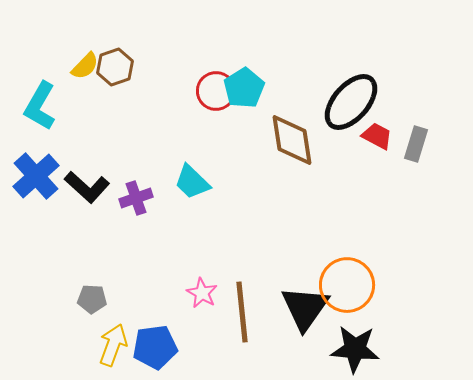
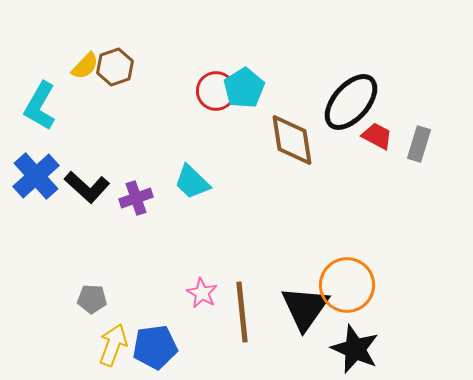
gray rectangle: moved 3 px right
black star: rotated 18 degrees clockwise
